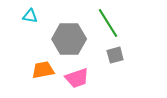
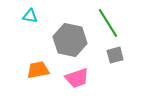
gray hexagon: moved 1 px right, 1 px down; rotated 12 degrees clockwise
orange trapezoid: moved 5 px left
